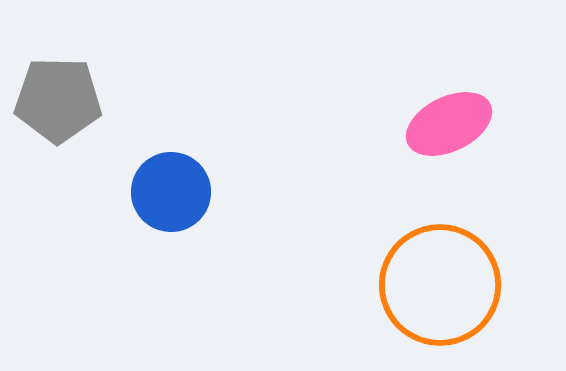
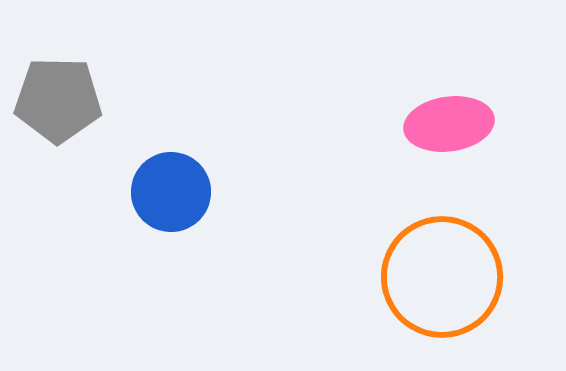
pink ellipse: rotated 18 degrees clockwise
orange circle: moved 2 px right, 8 px up
